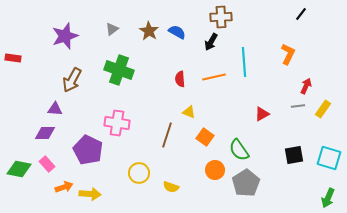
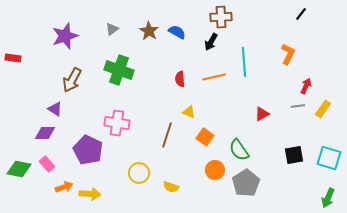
purple triangle: rotated 28 degrees clockwise
